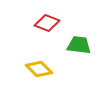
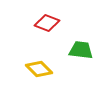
green trapezoid: moved 2 px right, 5 px down
